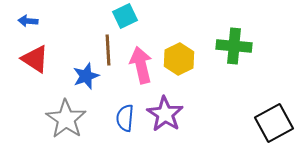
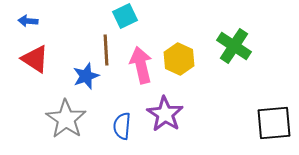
green cross: rotated 28 degrees clockwise
brown line: moved 2 px left
yellow hexagon: rotated 8 degrees counterclockwise
blue semicircle: moved 3 px left, 8 px down
black square: rotated 24 degrees clockwise
